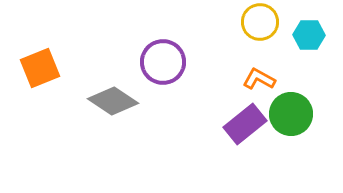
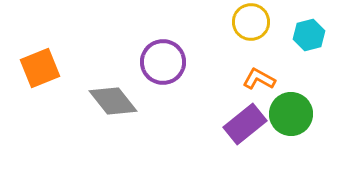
yellow circle: moved 9 px left
cyan hexagon: rotated 16 degrees counterclockwise
gray diamond: rotated 18 degrees clockwise
